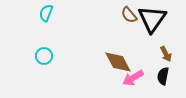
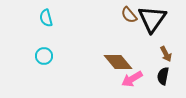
cyan semicircle: moved 5 px down; rotated 36 degrees counterclockwise
brown diamond: rotated 12 degrees counterclockwise
pink arrow: moved 1 px left, 1 px down
